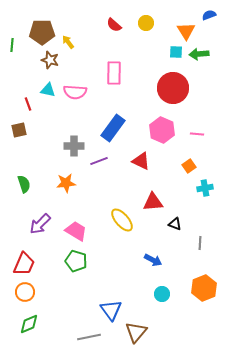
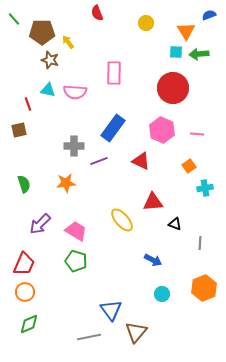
red semicircle at (114, 25): moved 17 px left, 12 px up; rotated 28 degrees clockwise
green line at (12, 45): moved 2 px right, 26 px up; rotated 48 degrees counterclockwise
